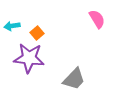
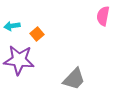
pink semicircle: moved 6 px right, 3 px up; rotated 138 degrees counterclockwise
orange square: moved 1 px down
purple star: moved 10 px left, 2 px down
